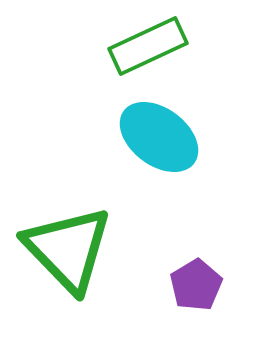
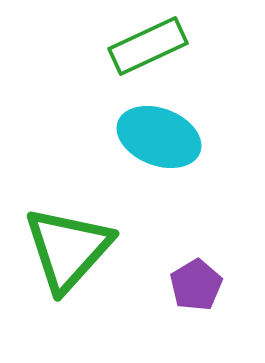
cyan ellipse: rotated 16 degrees counterclockwise
green triangle: rotated 26 degrees clockwise
